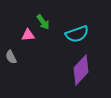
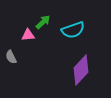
green arrow: rotated 98 degrees counterclockwise
cyan semicircle: moved 4 px left, 4 px up
